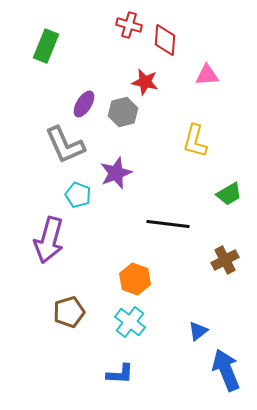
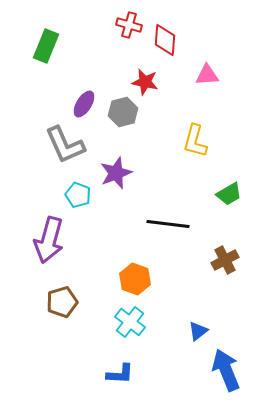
brown pentagon: moved 7 px left, 10 px up
